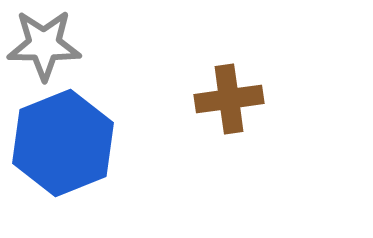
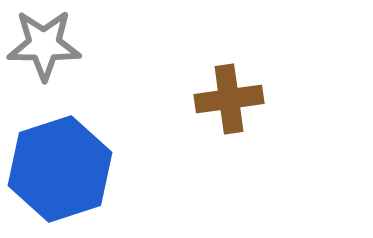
blue hexagon: moved 3 px left, 26 px down; rotated 4 degrees clockwise
